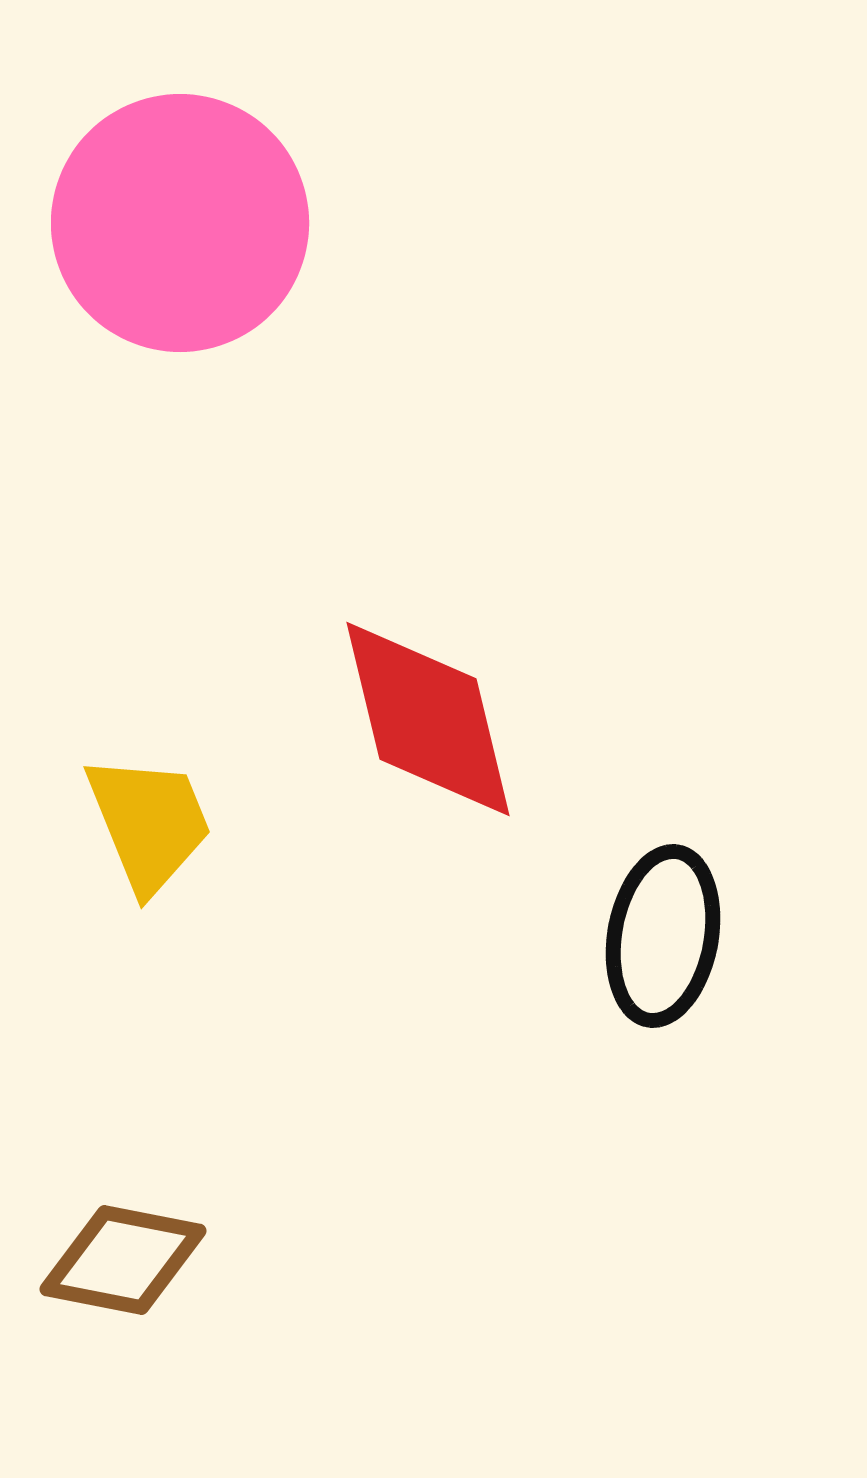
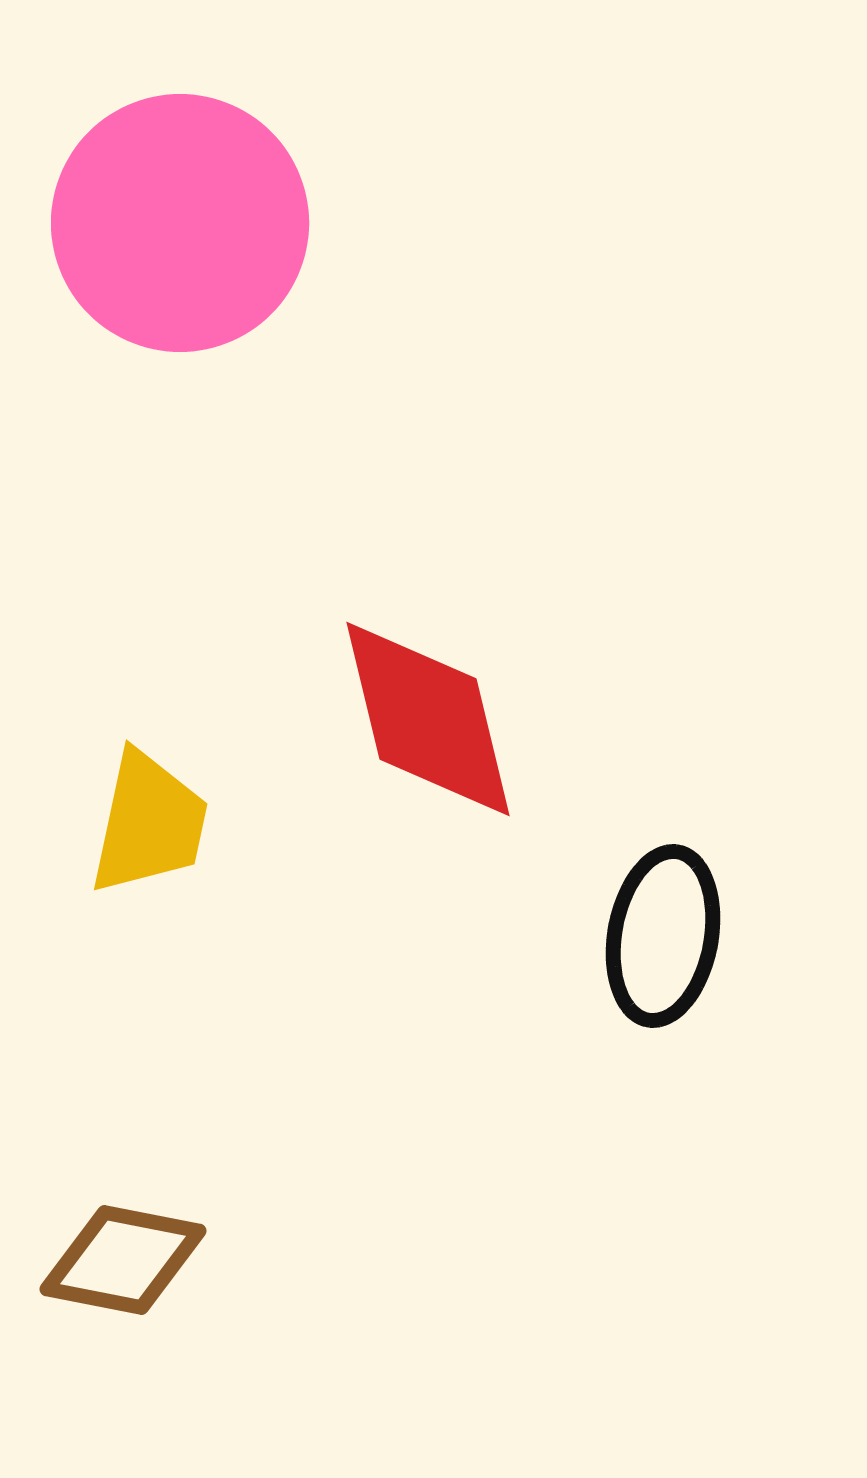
yellow trapezoid: rotated 34 degrees clockwise
